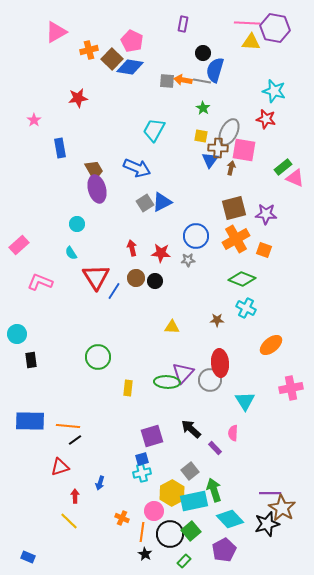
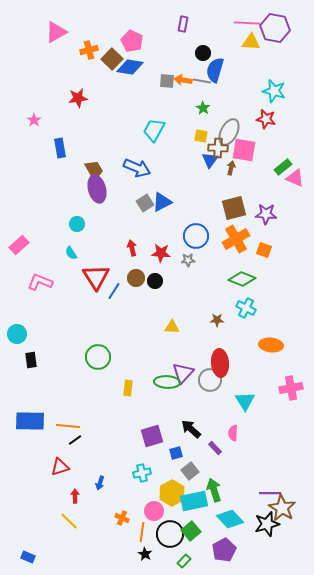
orange ellipse at (271, 345): rotated 45 degrees clockwise
blue square at (142, 459): moved 34 px right, 6 px up
